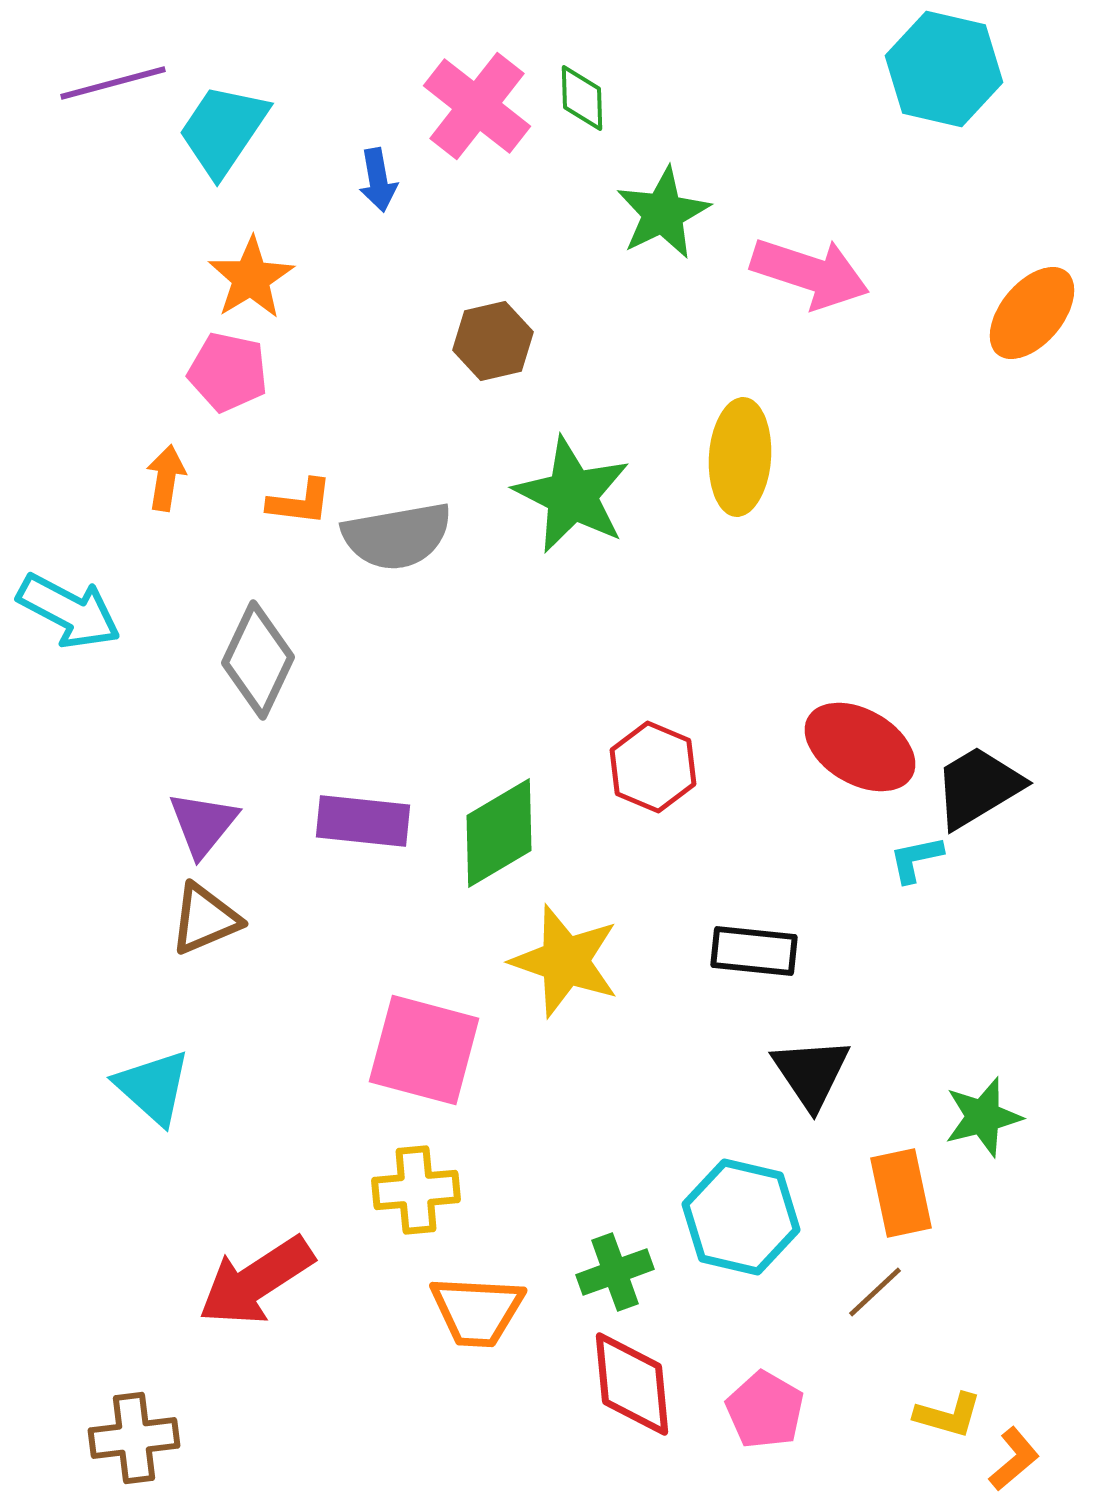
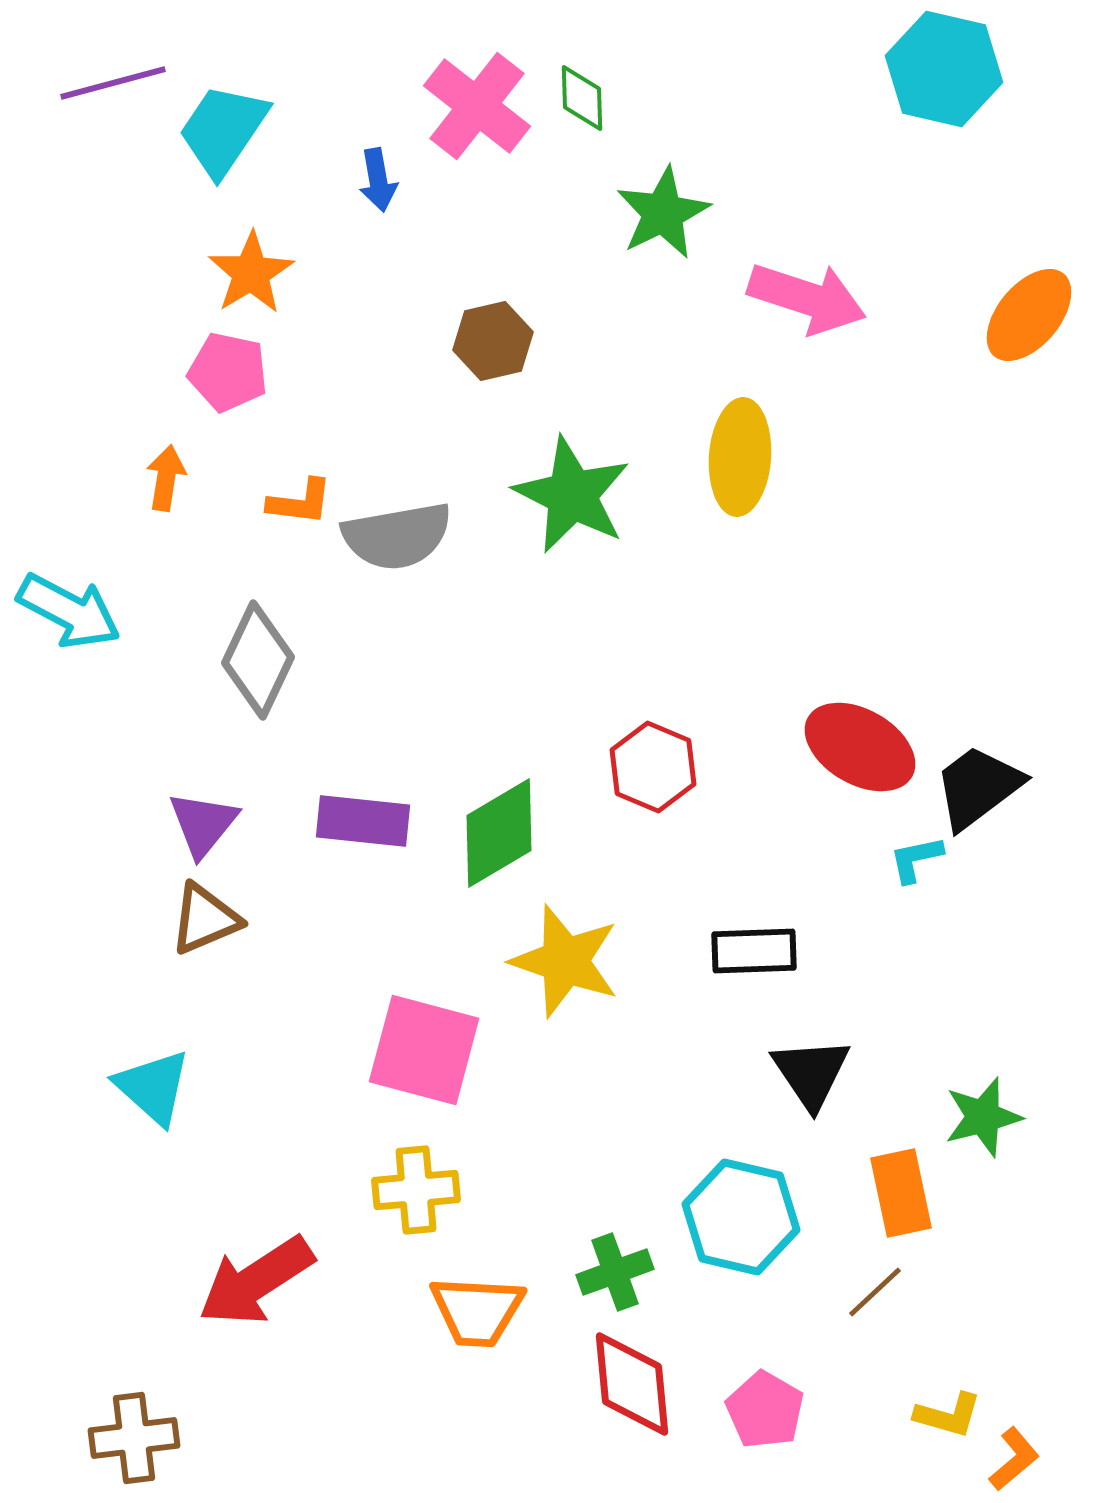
pink arrow at (810, 273): moved 3 px left, 25 px down
orange star at (251, 278): moved 5 px up
orange ellipse at (1032, 313): moved 3 px left, 2 px down
black trapezoid at (978, 787): rotated 6 degrees counterclockwise
black rectangle at (754, 951): rotated 8 degrees counterclockwise
